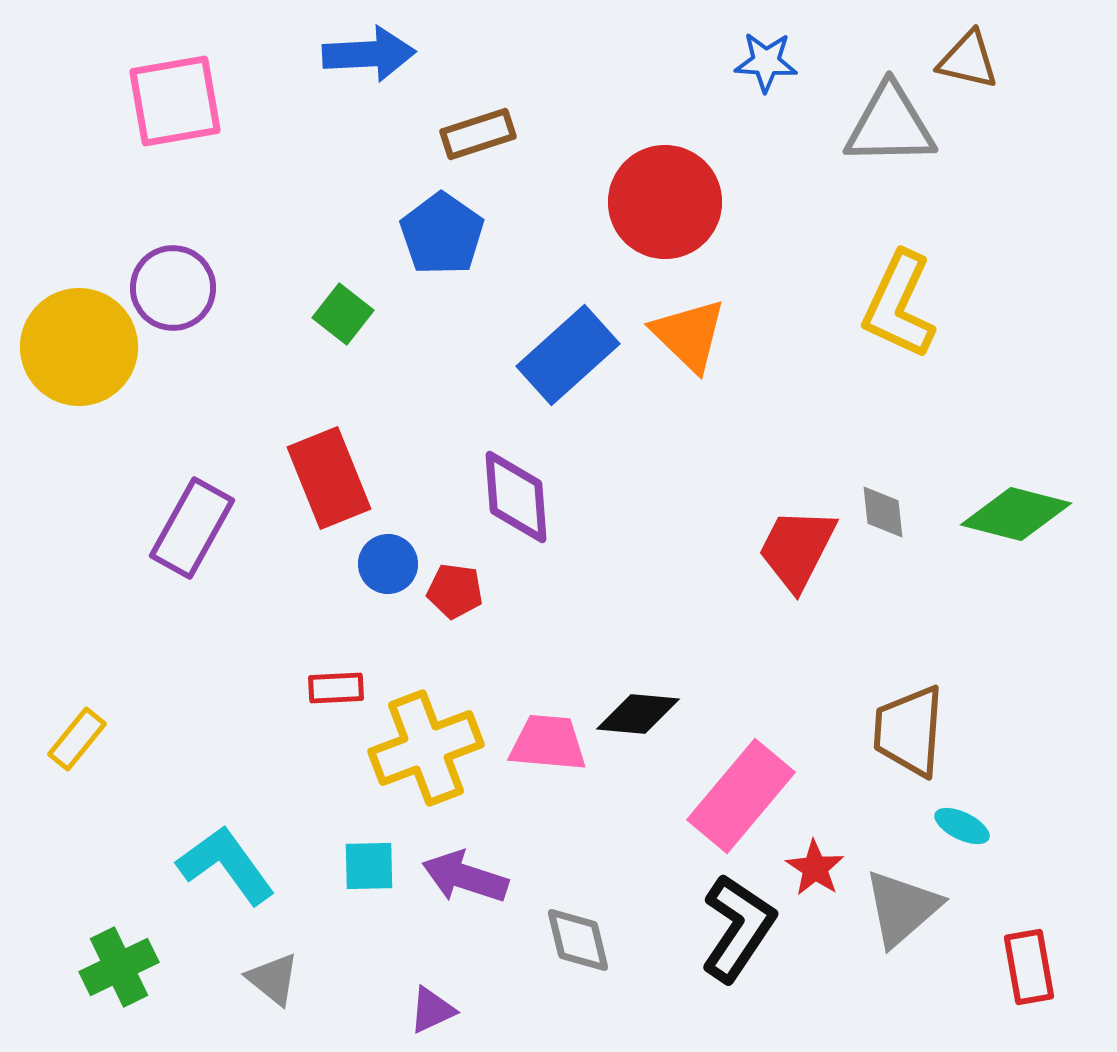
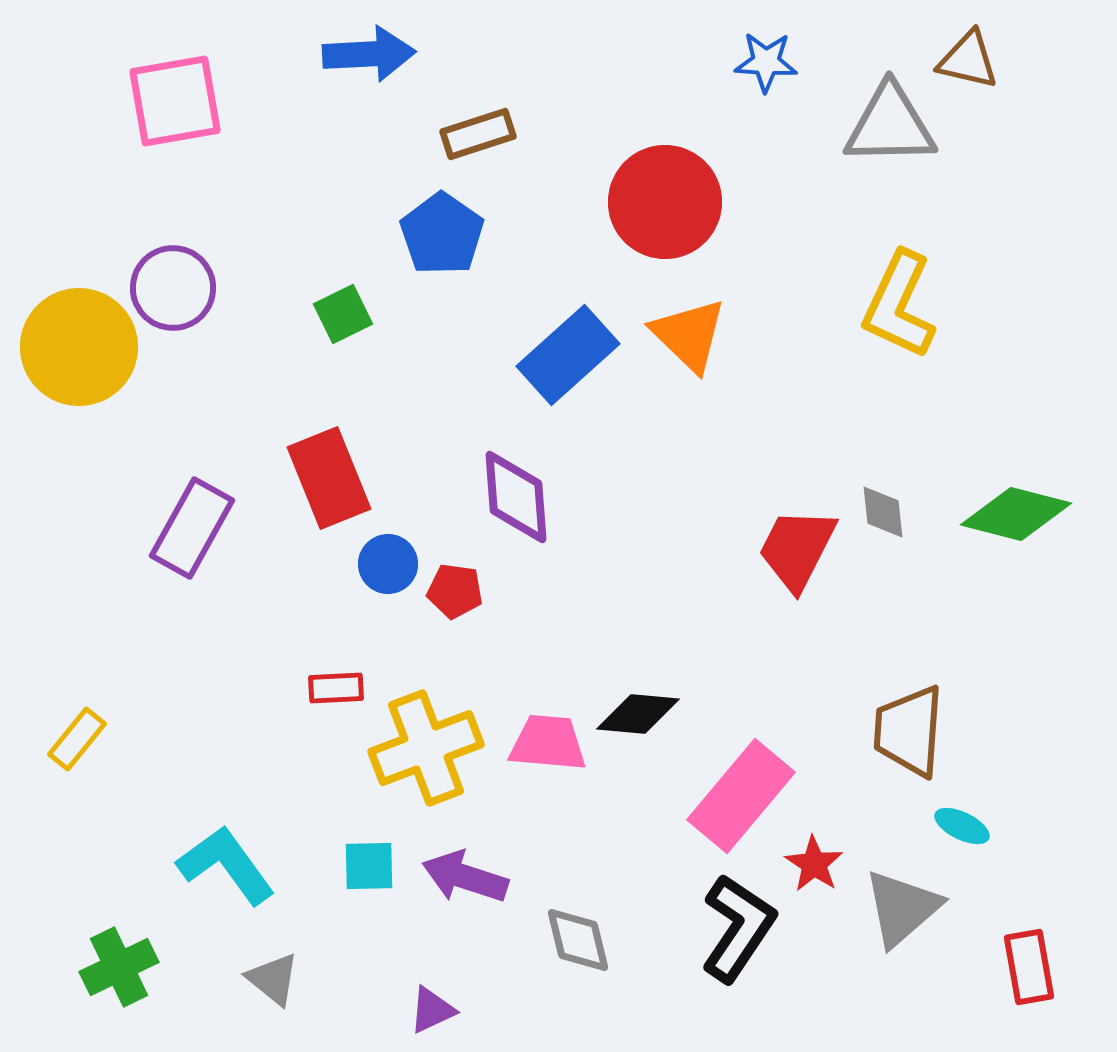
green square at (343, 314): rotated 26 degrees clockwise
red star at (815, 868): moved 1 px left, 4 px up
